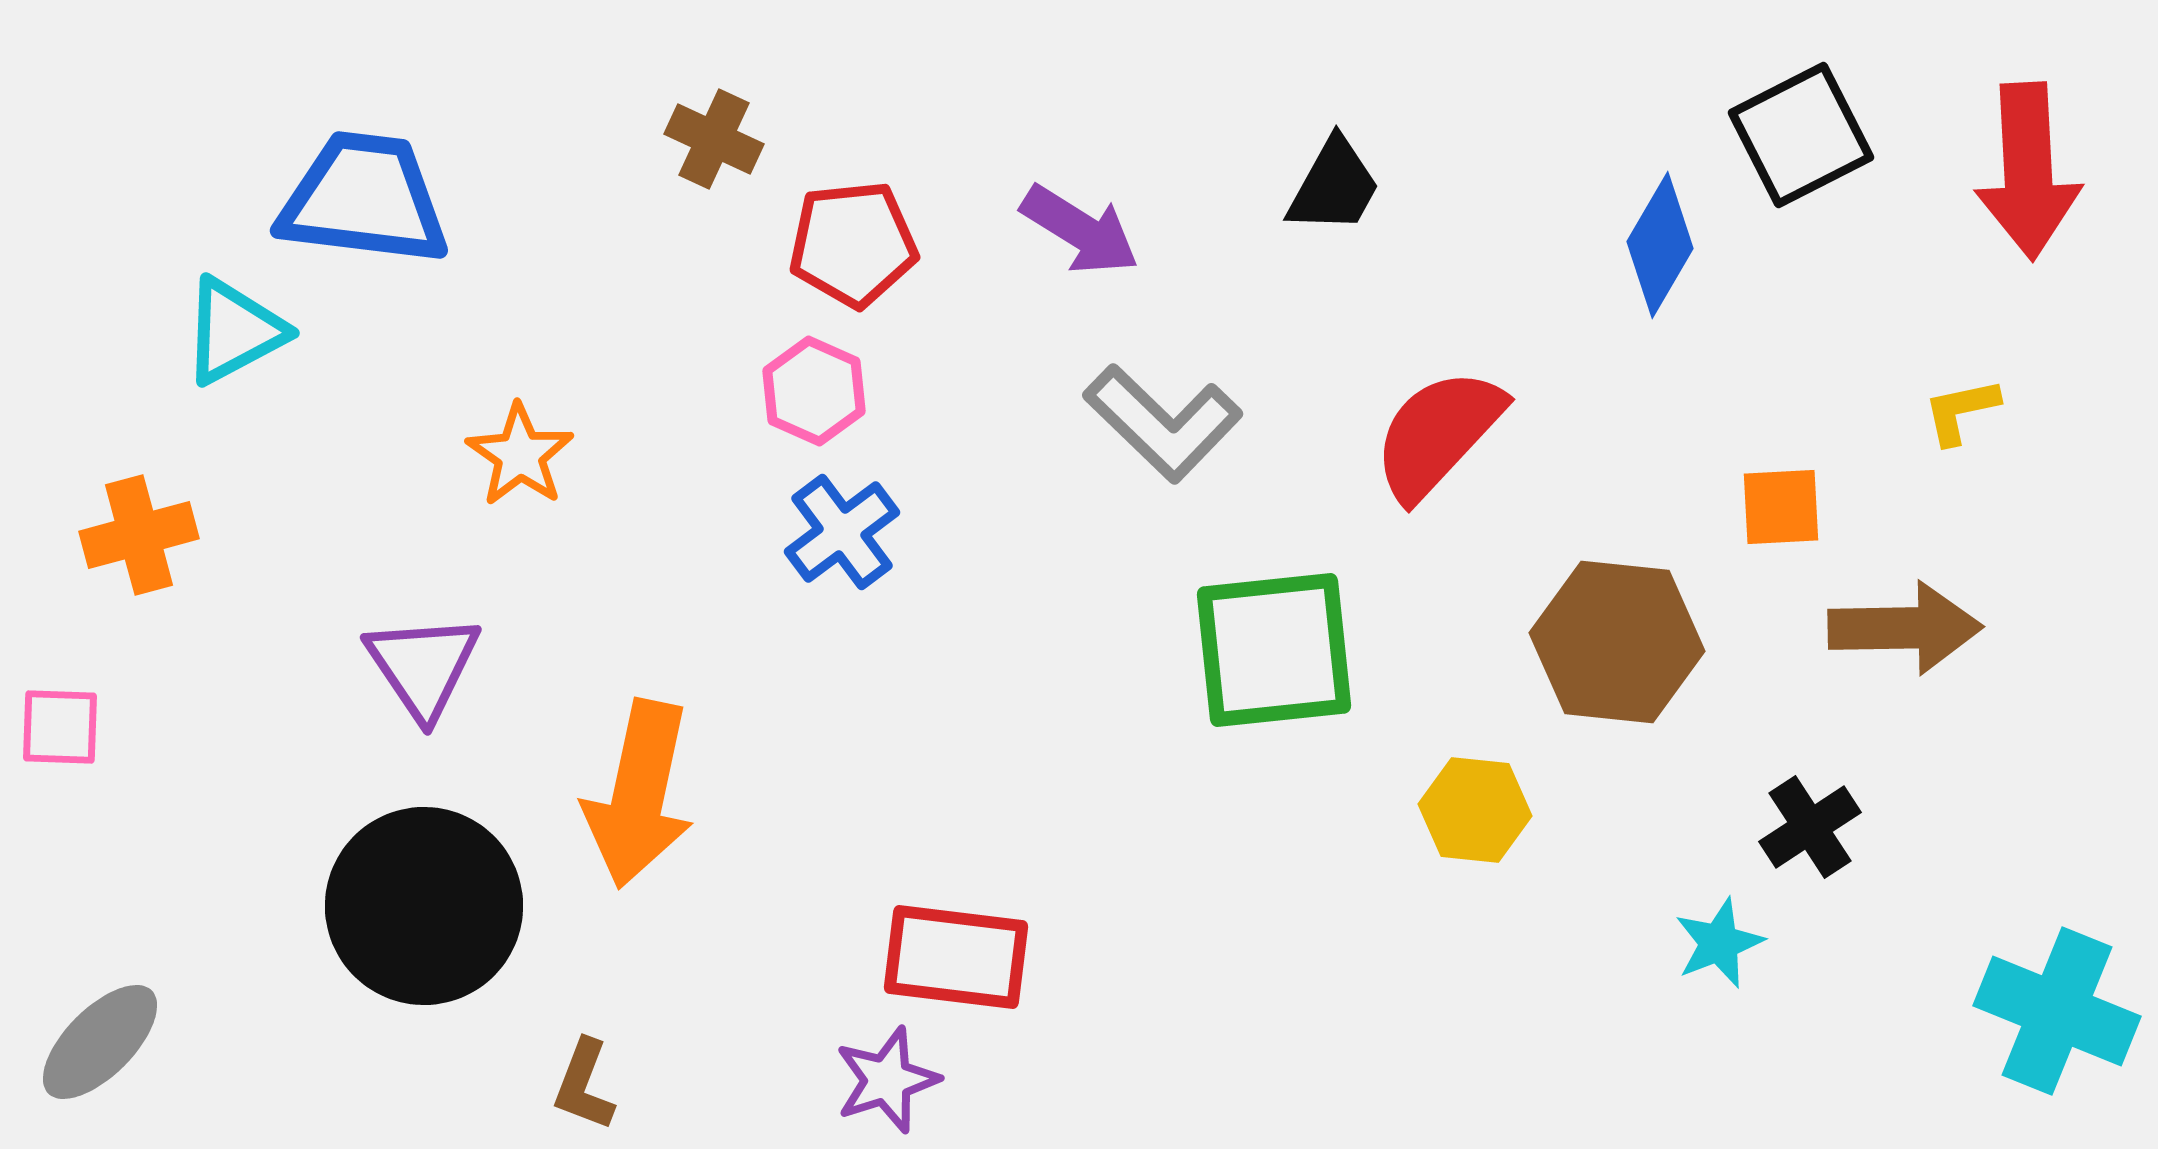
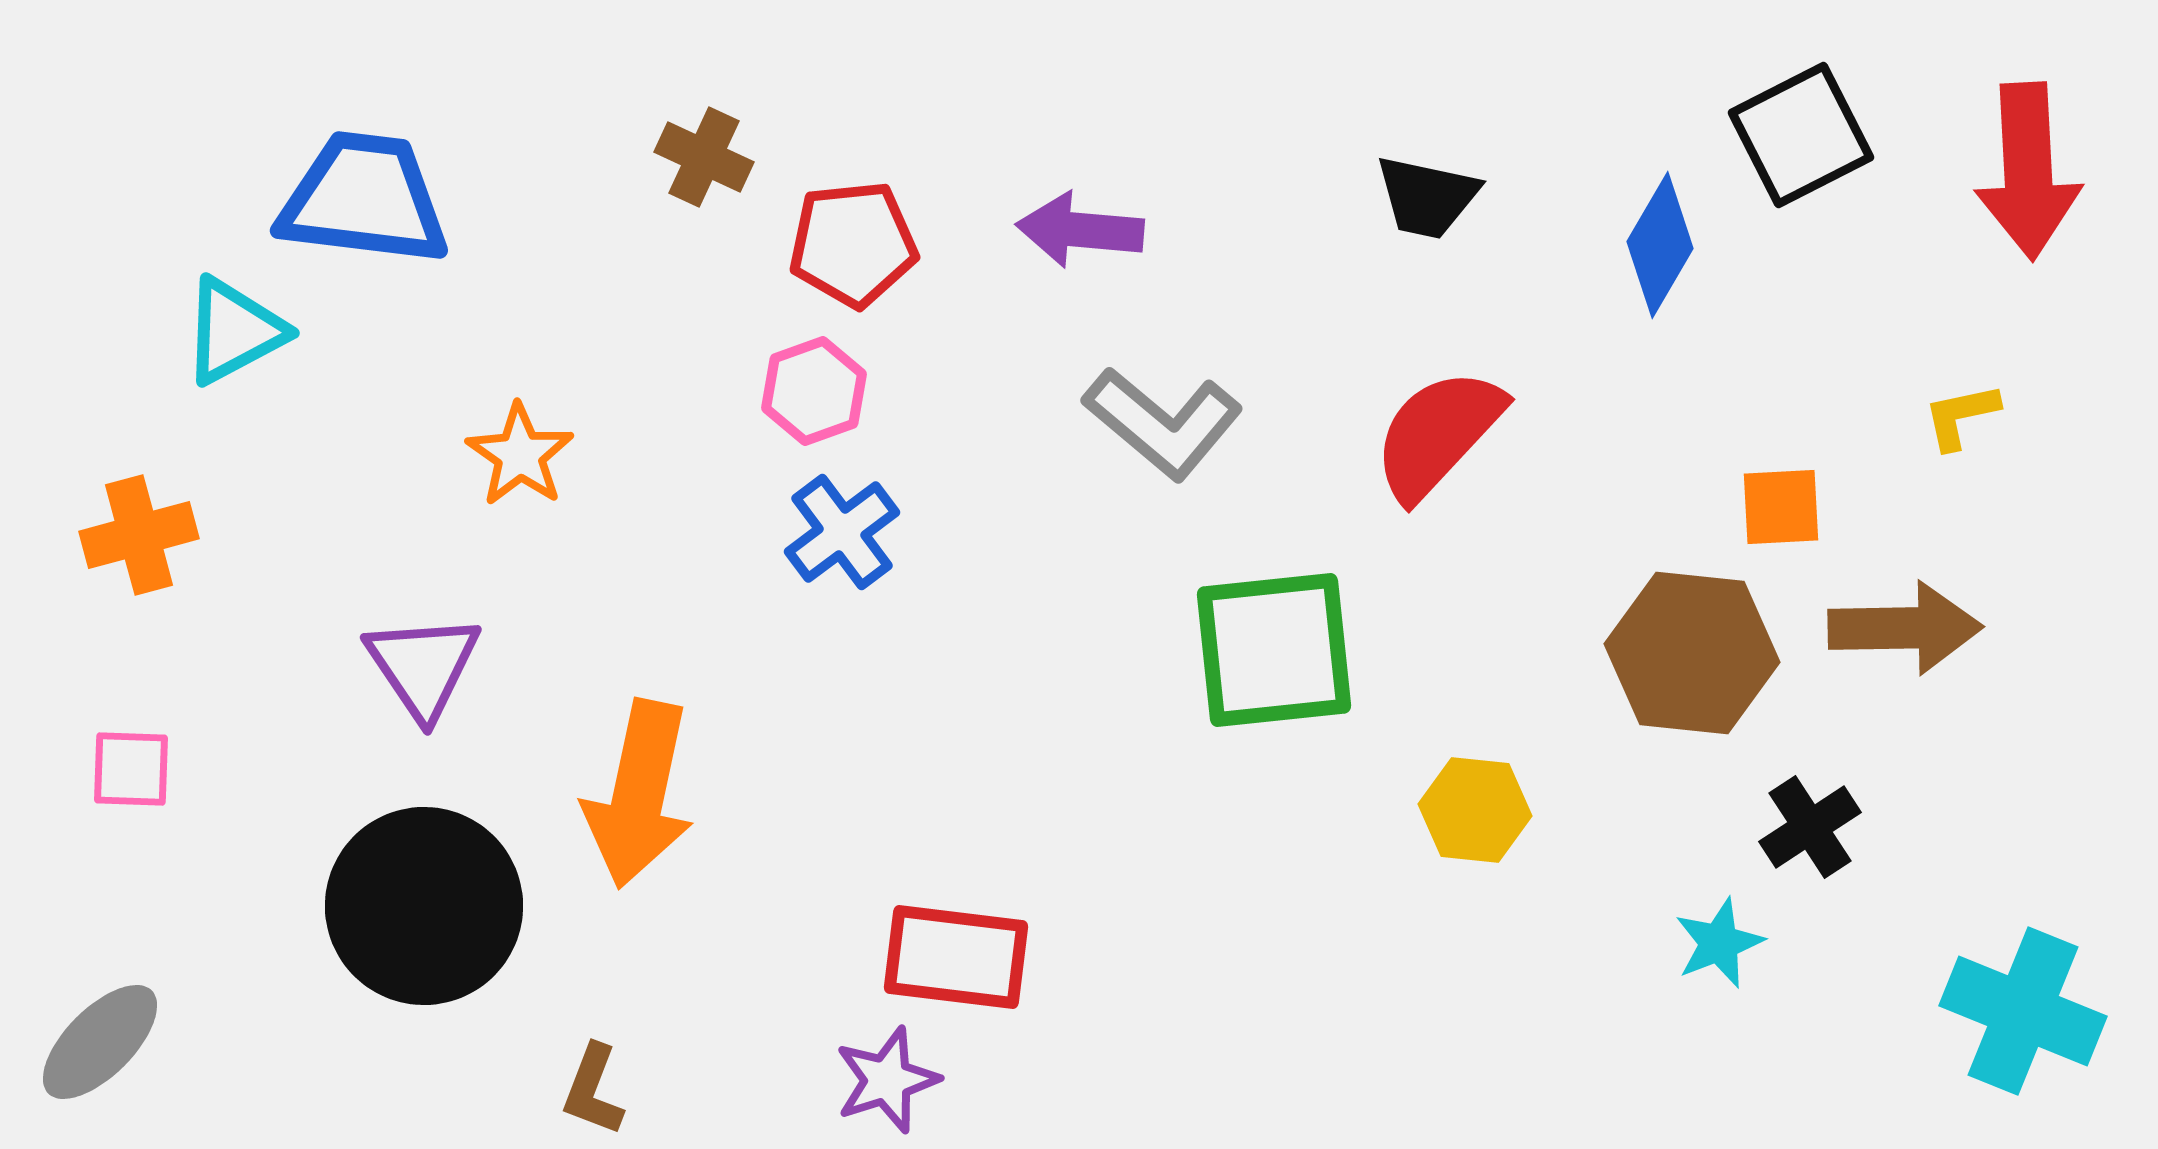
brown cross: moved 10 px left, 18 px down
black trapezoid: moved 93 px right, 11 px down; rotated 73 degrees clockwise
purple arrow: rotated 153 degrees clockwise
pink hexagon: rotated 16 degrees clockwise
yellow L-shape: moved 5 px down
gray L-shape: rotated 4 degrees counterclockwise
brown hexagon: moved 75 px right, 11 px down
pink square: moved 71 px right, 42 px down
cyan cross: moved 34 px left
brown L-shape: moved 9 px right, 5 px down
